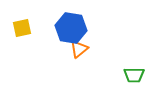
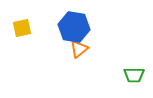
blue hexagon: moved 3 px right, 1 px up
